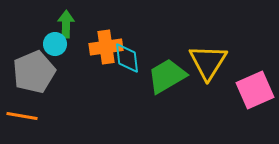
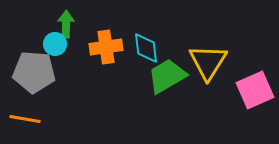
cyan diamond: moved 19 px right, 10 px up
gray pentagon: rotated 27 degrees clockwise
orange line: moved 3 px right, 3 px down
